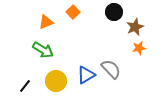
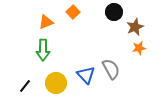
green arrow: rotated 60 degrees clockwise
gray semicircle: rotated 15 degrees clockwise
blue triangle: rotated 42 degrees counterclockwise
yellow circle: moved 2 px down
